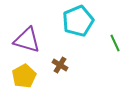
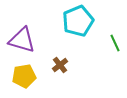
purple triangle: moved 5 px left
brown cross: rotated 21 degrees clockwise
yellow pentagon: rotated 20 degrees clockwise
